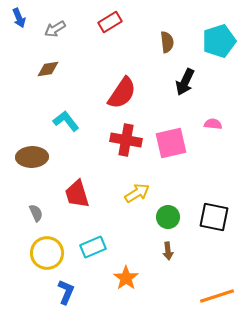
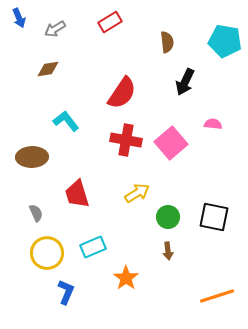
cyan pentagon: moved 6 px right; rotated 28 degrees clockwise
pink square: rotated 28 degrees counterclockwise
